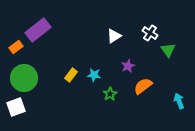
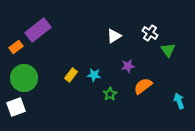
purple star: rotated 16 degrees clockwise
